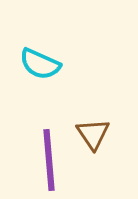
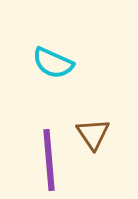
cyan semicircle: moved 13 px right, 1 px up
